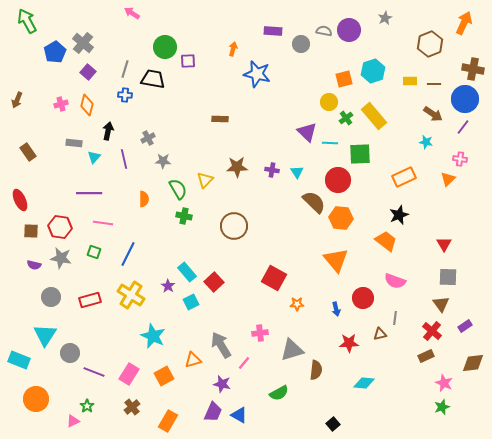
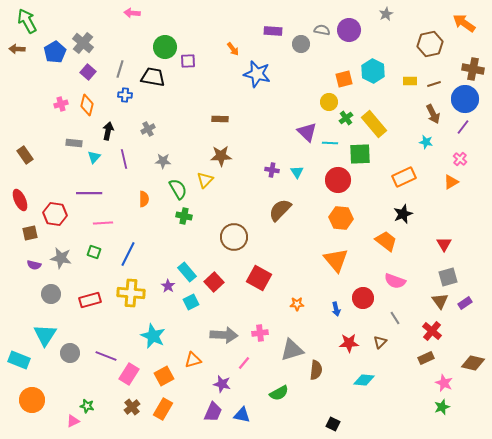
pink arrow at (132, 13): rotated 28 degrees counterclockwise
gray star at (385, 18): moved 1 px right, 4 px up
orange arrow at (464, 23): rotated 80 degrees counterclockwise
gray semicircle at (324, 31): moved 2 px left, 1 px up
brown hexagon at (430, 44): rotated 10 degrees clockwise
orange arrow at (233, 49): rotated 128 degrees clockwise
gray line at (125, 69): moved 5 px left
cyan hexagon at (373, 71): rotated 15 degrees counterclockwise
black trapezoid at (153, 79): moved 2 px up
brown line at (434, 84): rotated 16 degrees counterclockwise
brown arrow at (17, 100): moved 51 px up; rotated 70 degrees clockwise
brown arrow at (433, 114): rotated 30 degrees clockwise
yellow rectangle at (374, 116): moved 8 px down
gray cross at (148, 138): moved 9 px up
brown rectangle at (28, 152): moved 3 px left, 3 px down
pink cross at (460, 159): rotated 32 degrees clockwise
brown star at (237, 167): moved 16 px left, 11 px up
orange triangle at (448, 179): moved 3 px right, 3 px down; rotated 14 degrees clockwise
brown semicircle at (314, 202): moved 34 px left, 8 px down; rotated 90 degrees counterclockwise
black star at (399, 215): moved 4 px right, 1 px up
pink line at (103, 223): rotated 12 degrees counterclockwise
brown circle at (234, 226): moved 11 px down
red hexagon at (60, 227): moved 5 px left, 13 px up
brown square at (31, 231): moved 1 px left, 2 px down; rotated 14 degrees counterclockwise
gray square at (448, 277): rotated 18 degrees counterclockwise
red square at (274, 278): moved 15 px left
yellow cross at (131, 295): moved 2 px up; rotated 28 degrees counterclockwise
gray circle at (51, 297): moved 3 px up
brown triangle at (441, 304): moved 1 px left, 3 px up
gray line at (395, 318): rotated 40 degrees counterclockwise
purple rectangle at (465, 326): moved 23 px up
brown triangle at (380, 334): moved 8 px down; rotated 32 degrees counterclockwise
gray arrow at (221, 345): moved 3 px right, 10 px up; rotated 124 degrees clockwise
brown rectangle at (426, 356): moved 2 px down
brown diamond at (473, 363): rotated 20 degrees clockwise
purple line at (94, 372): moved 12 px right, 16 px up
cyan diamond at (364, 383): moved 3 px up
orange circle at (36, 399): moved 4 px left, 1 px down
green star at (87, 406): rotated 24 degrees counterclockwise
blue triangle at (239, 415): moved 3 px right; rotated 18 degrees counterclockwise
orange rectangle at (168, 421): moved 5 px left, 12 px up
black square at (333, 424): rotated 24 degrees counterclockwise
